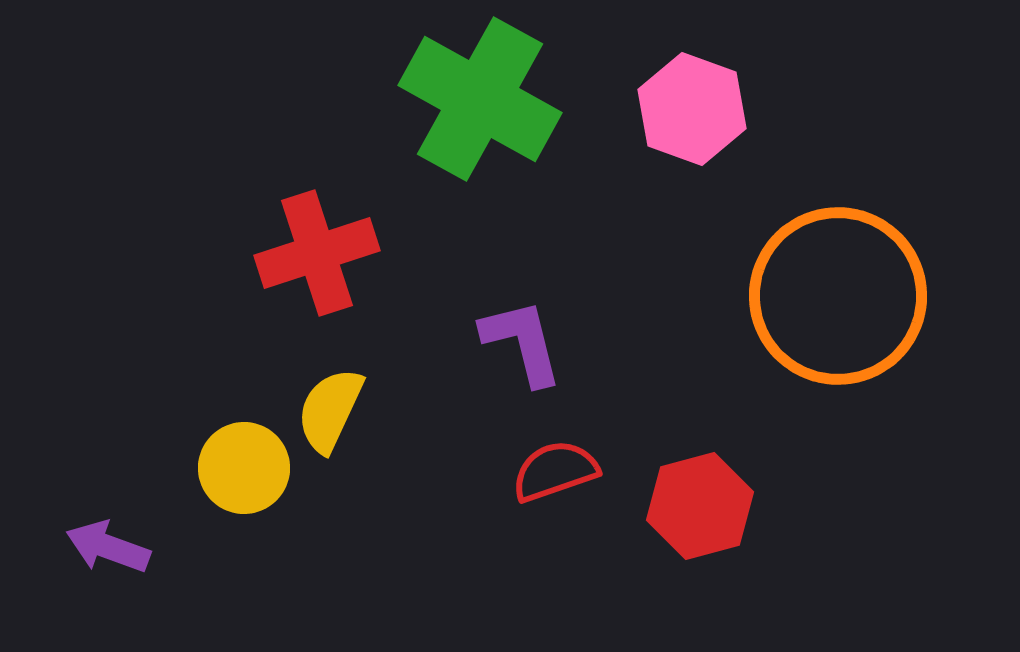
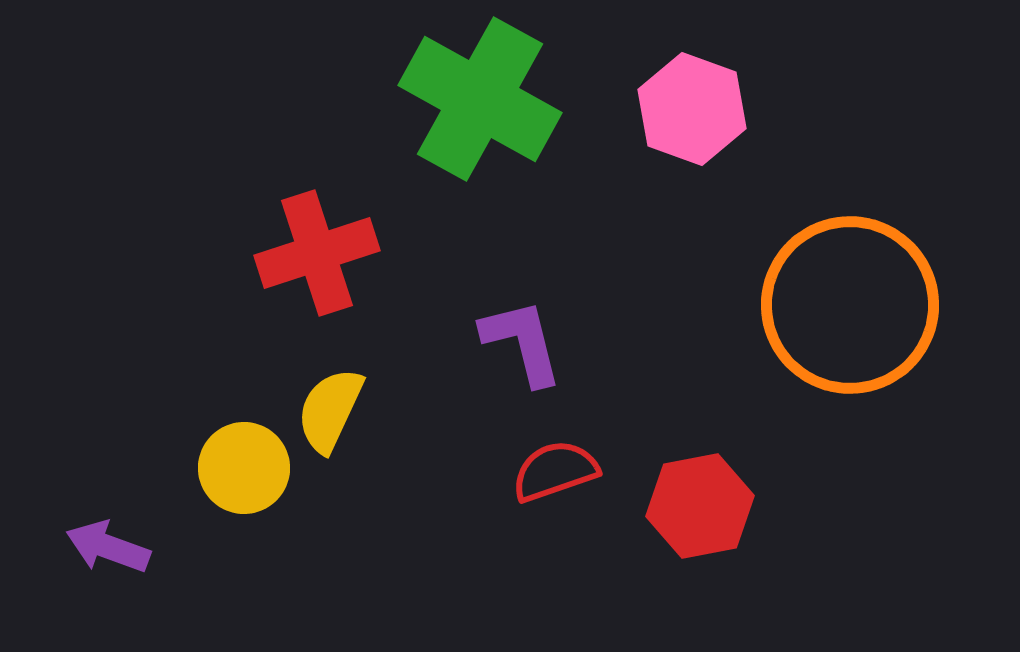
orange circle: moved 12 px right, 9 px down
red hexagon: rotated 4 degrees clockwise
